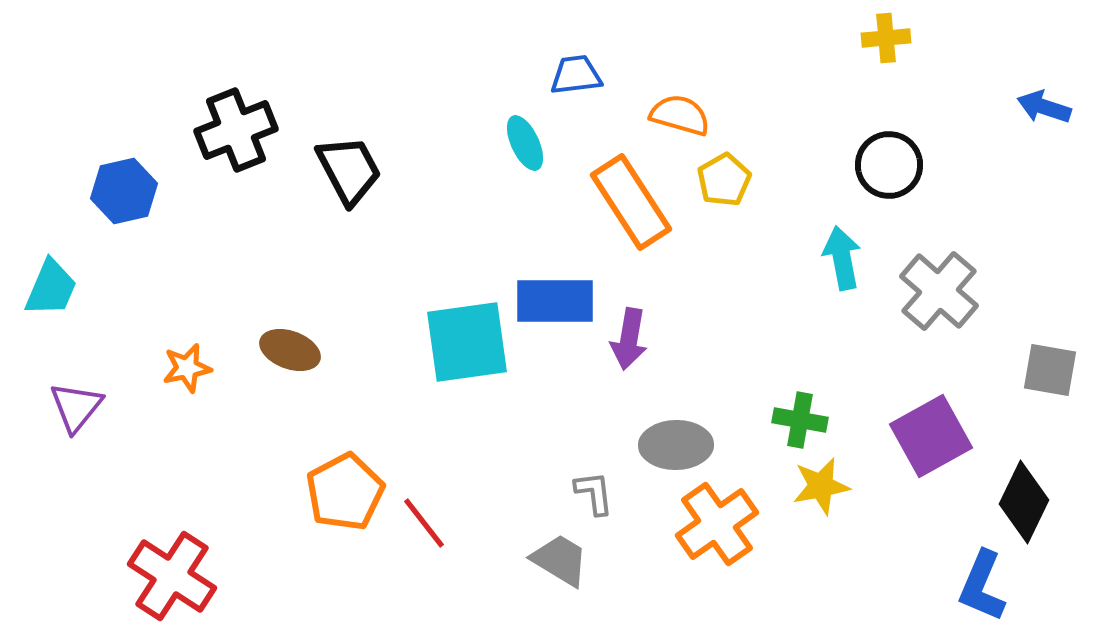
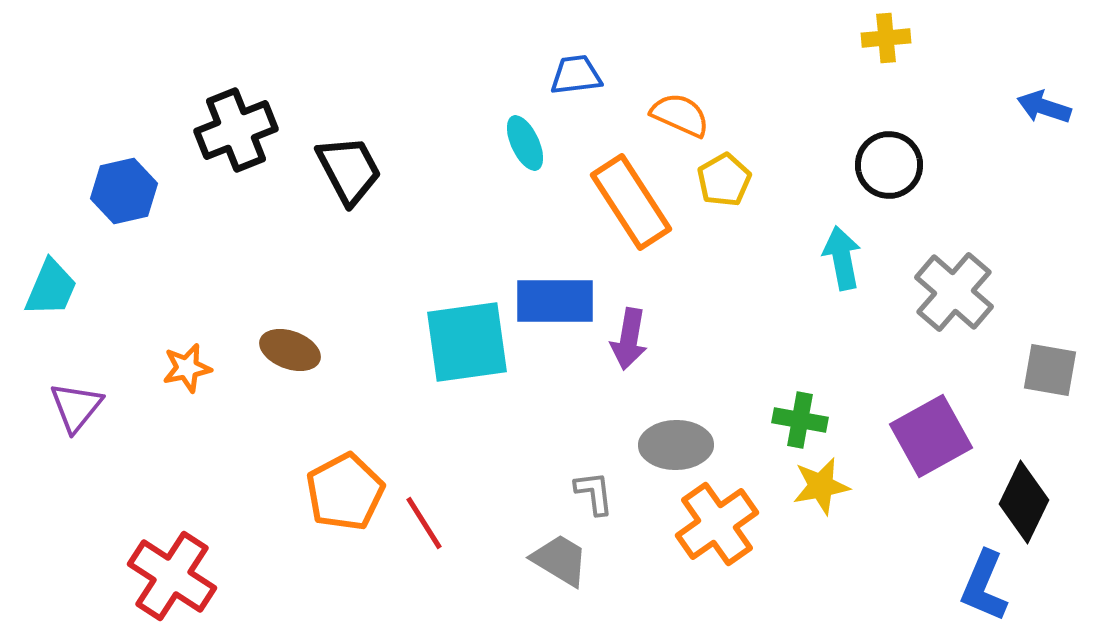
orange semicircle: rotated 8 degrees clockwise
gray cross: moved 15 px right, 1 px down
red line: rotated 6 degrees clockwise
blue L-shape: moved 2 px right
